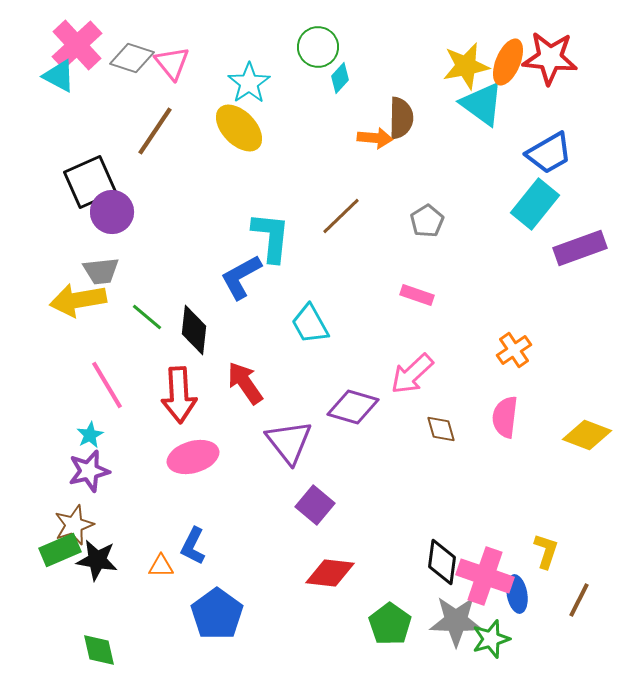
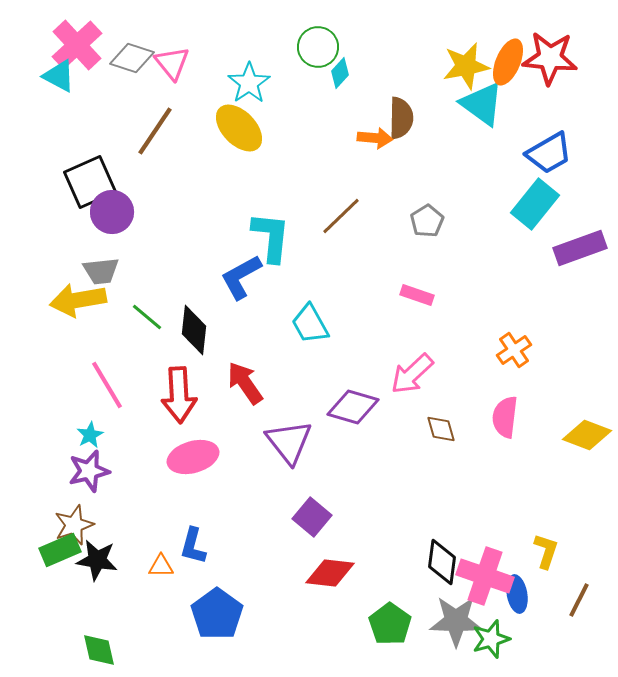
cyan diamond at (340, 78): moved 5 px up
purple square at (315, 505): moved 3 px left, 12 px down
blue L-shape at (193, 546): rotated 12 degrees counterclockwise
